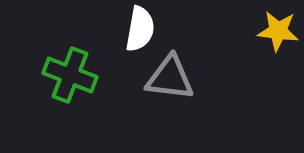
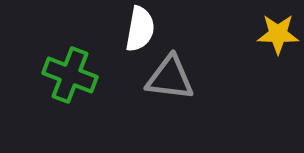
yellow star: moved 3 px down; rotated 6 degrees counterclockwise
